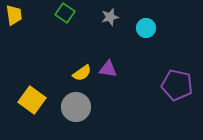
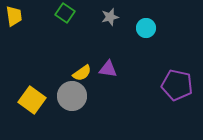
yellow trapezoid: moved 1 px down
gray circle: moved 4 px left, 11 px up
